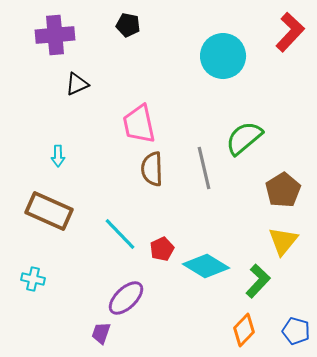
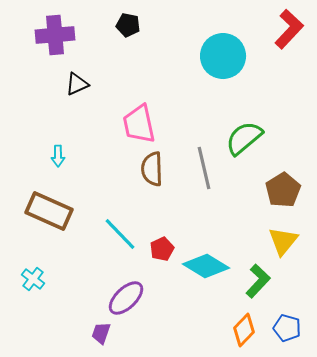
red L-shape: moved 1 px left, 3 px up
cyan cross: rotated 25 degrees clockwise
blue pentagon: moved 9 px left, 3 px up
